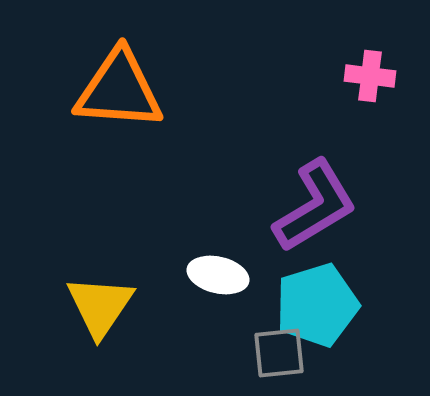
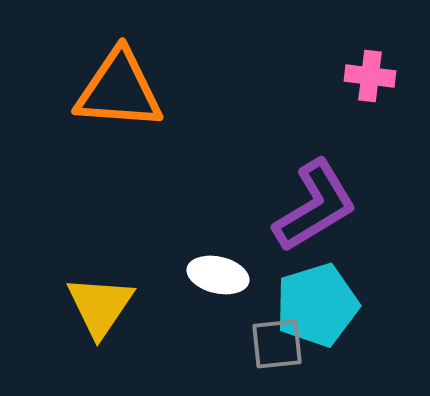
gray square: moved 2 px left, 9 px up
